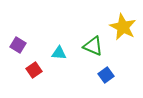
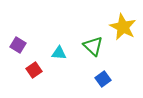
green triangle: rotated 20 degrees clockwise
blue square: moved 3 px left, 4 px down
